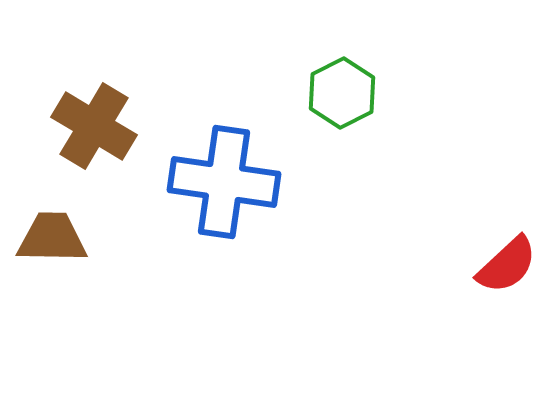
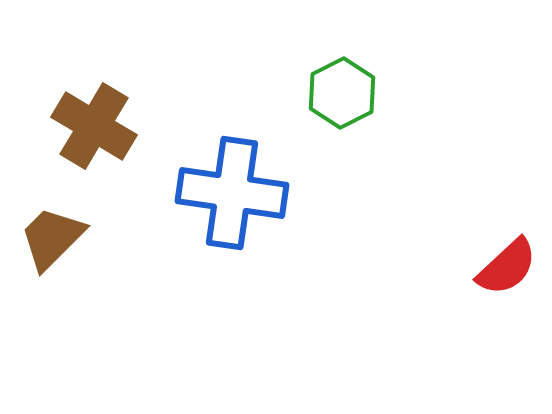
blue cross: moved 8 px right, 11 px down
brown trapezoid: rotated 46 degrees counterclockwise
red semicircle: moved 2 px down
